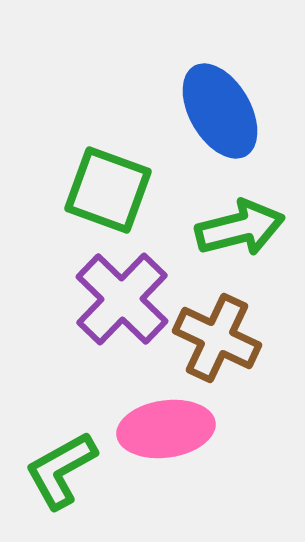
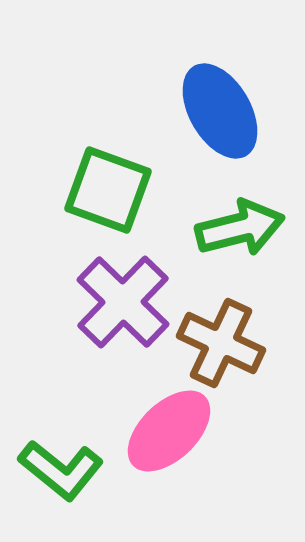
purple cross: moved 1 px right, 3 px down
brown cross: moved 4 px right, 5 px down
pink ellipse: moved 3 px right, 2 px down; rotated 36 degrees counterclockwise
green L-shape: rotated 112 degrees counterclockwise
